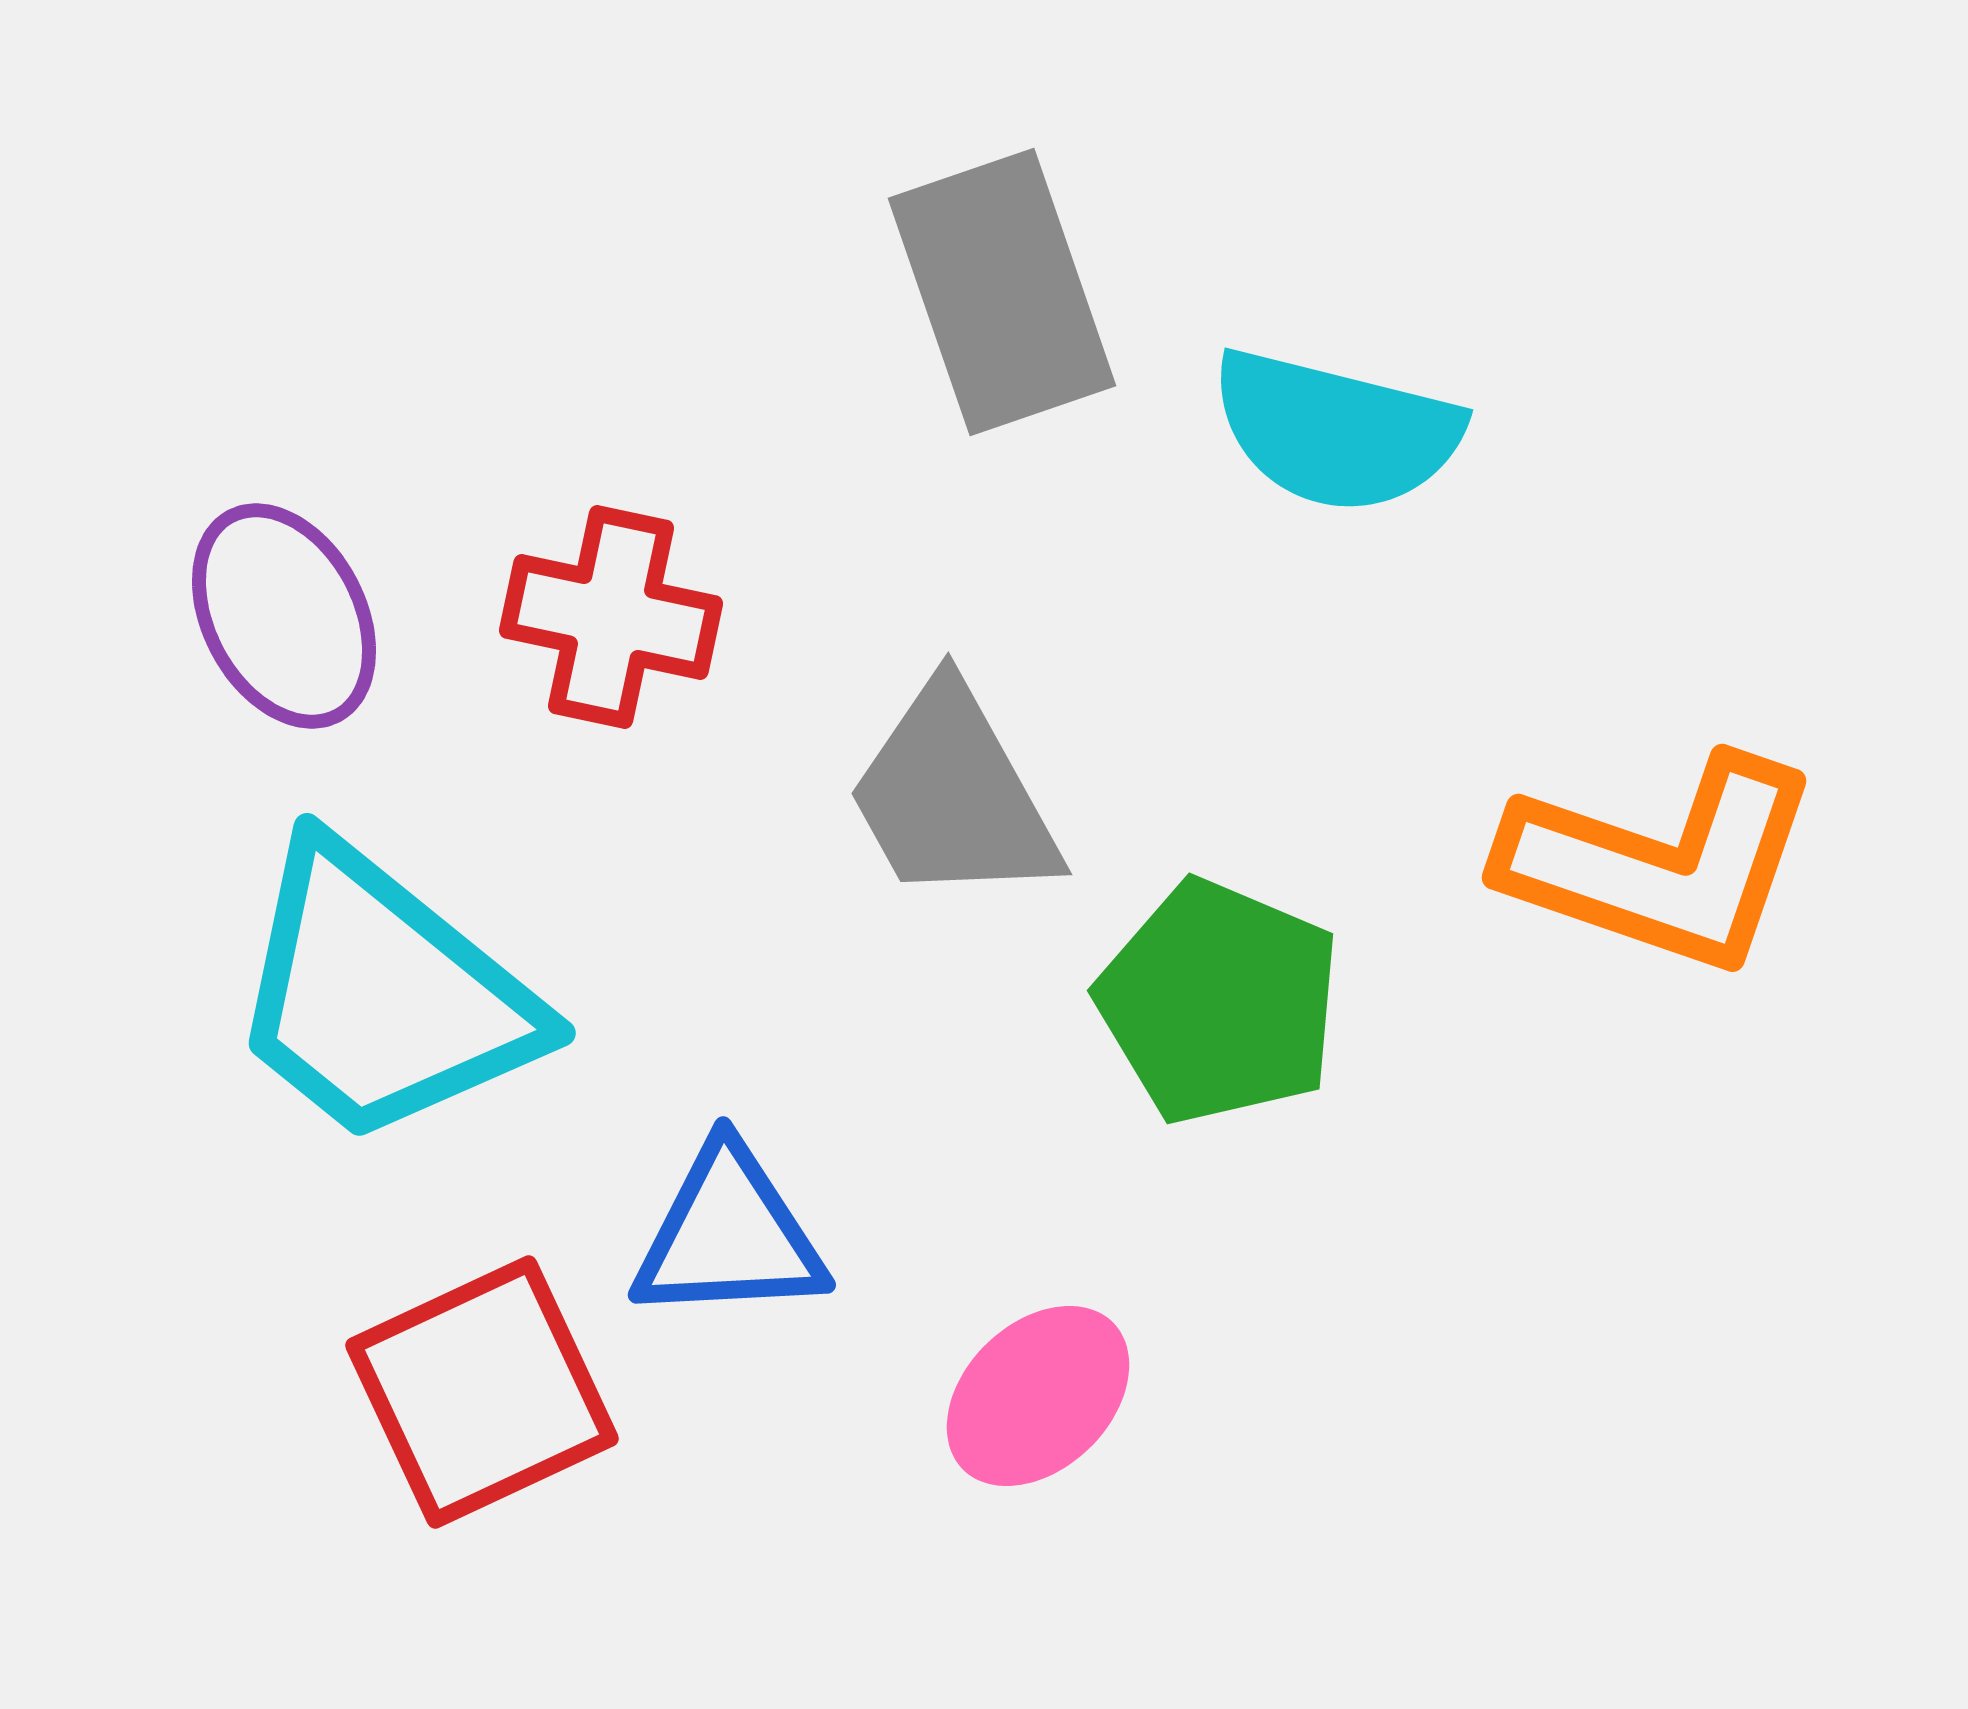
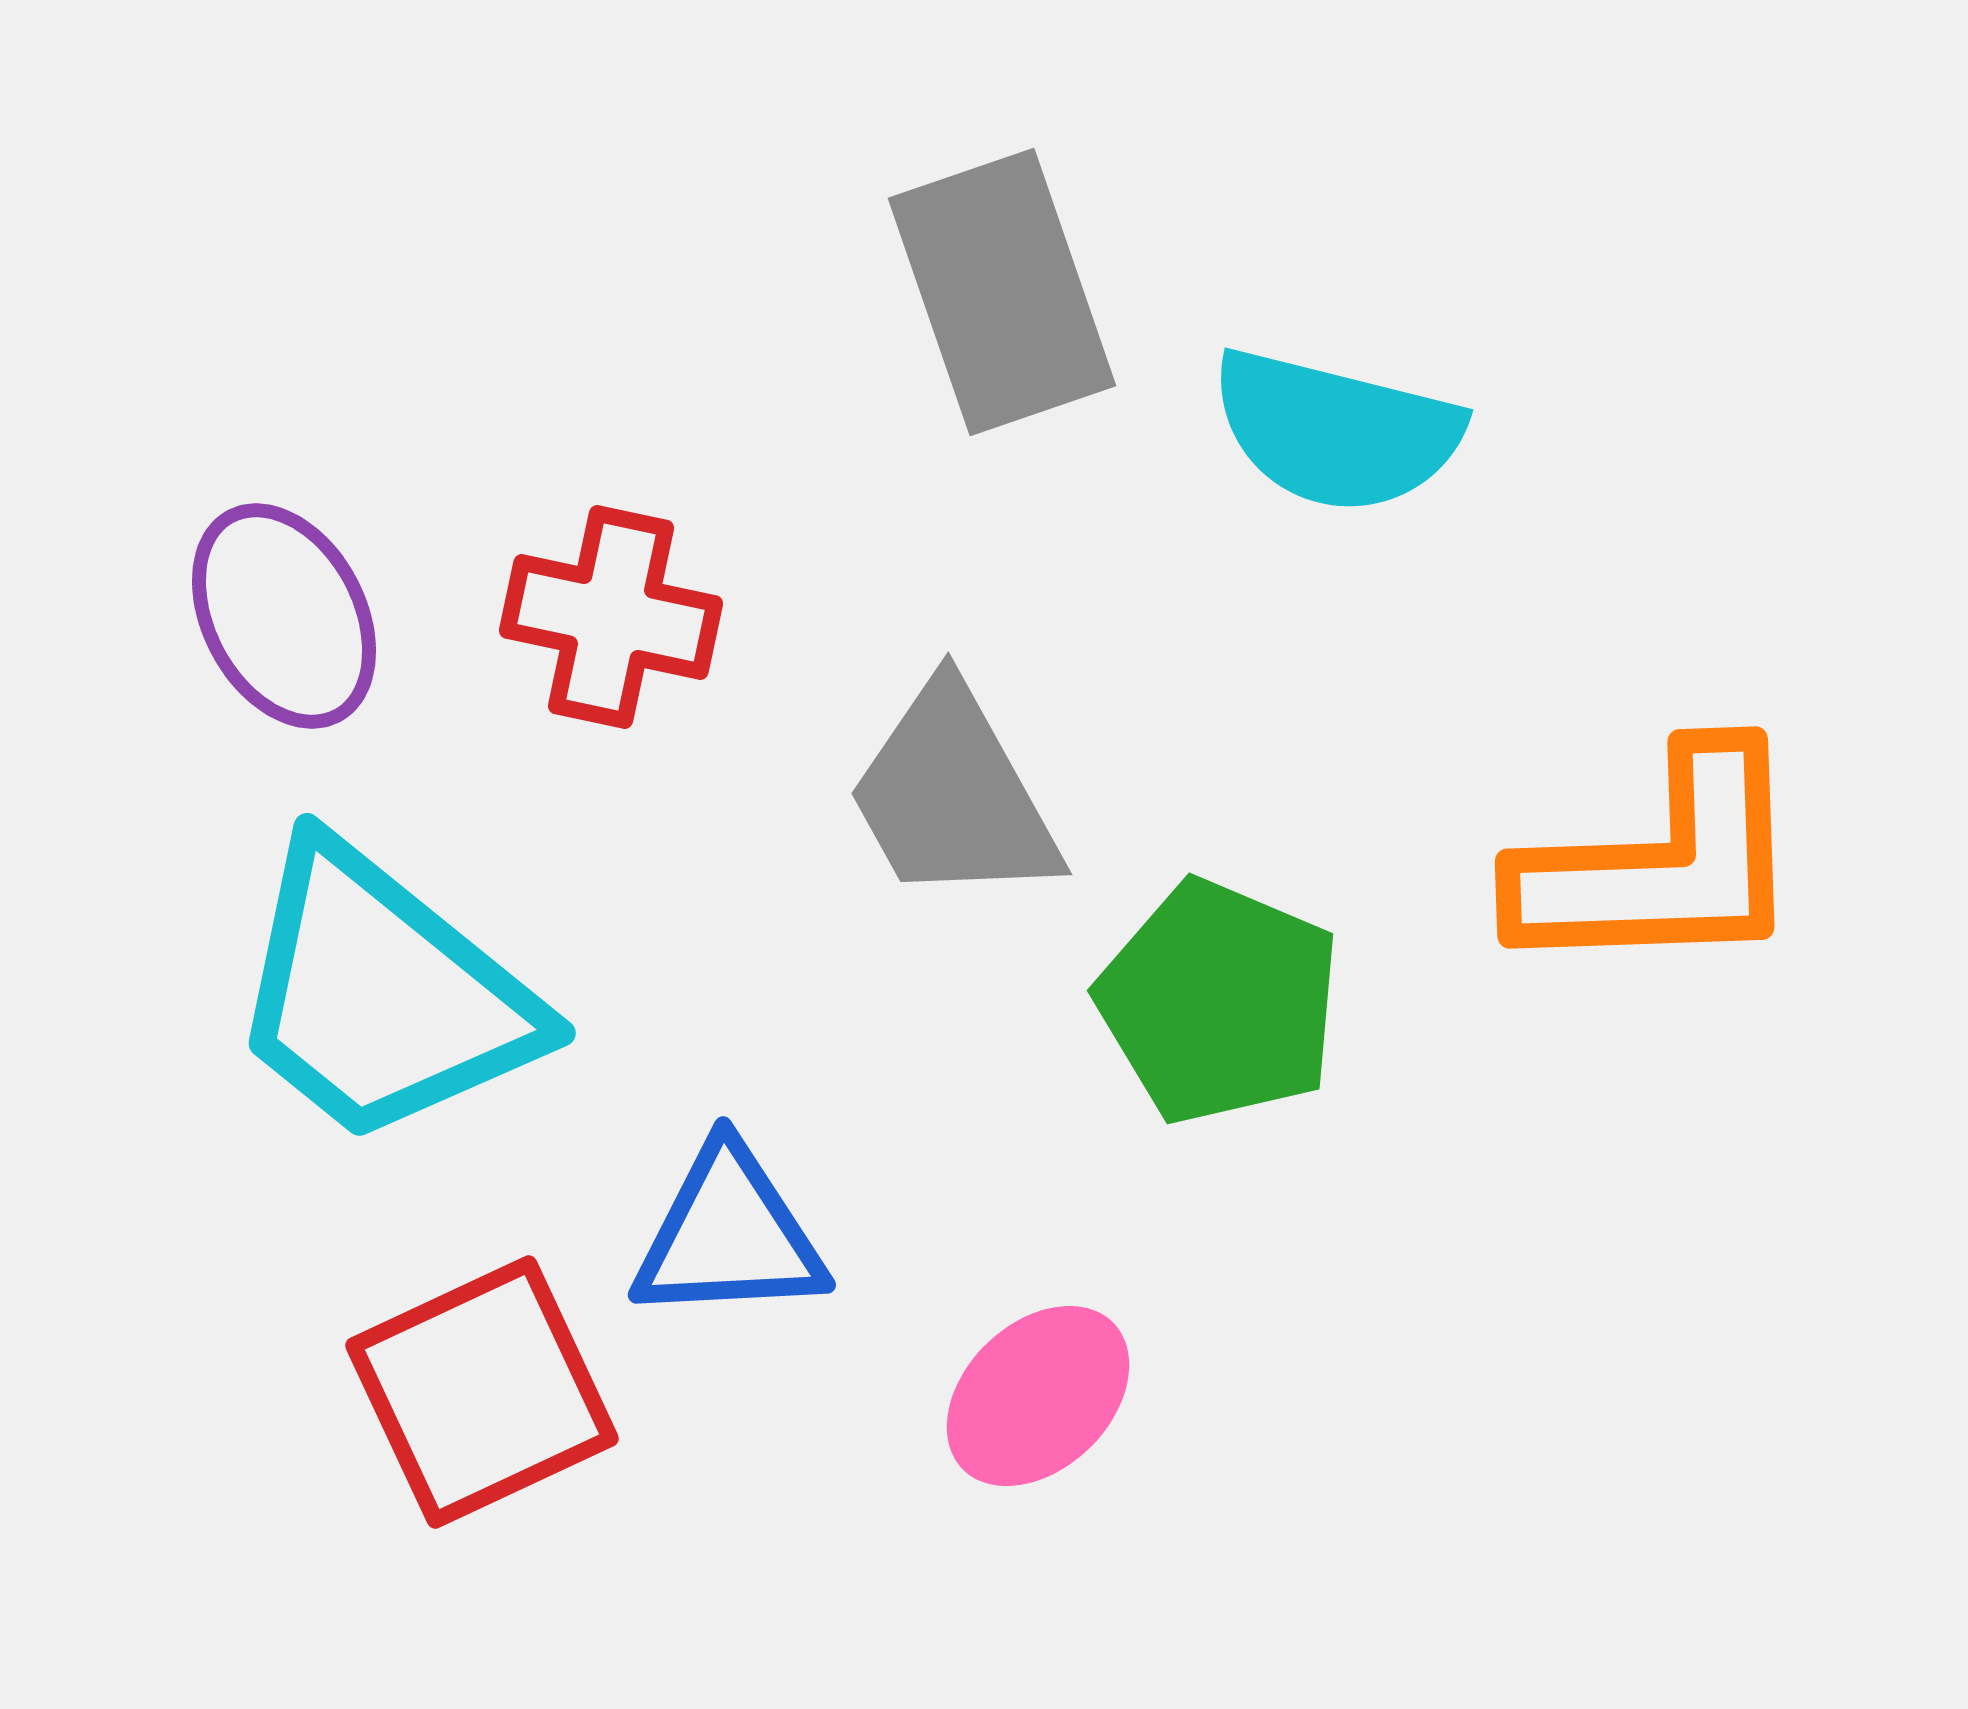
orange L-shape: rotated 21 degrees counterclockwise
